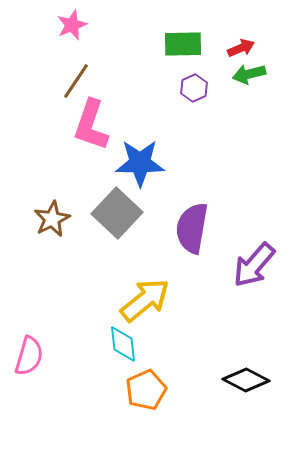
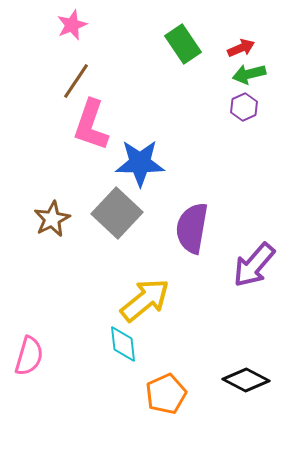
green rectangle: rotated 57 degrees clockwise
purple hexagon: moved 50 px right, 19 px down
orange pentagon: moved 20 px right, 4 px down
